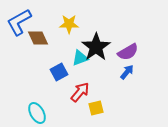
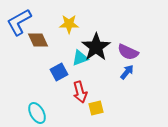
brown diamond: moved 2 px down
purple semicircle: rotated 55 degrees clockwise
red arrow: rotated 125 degrees clockwise
